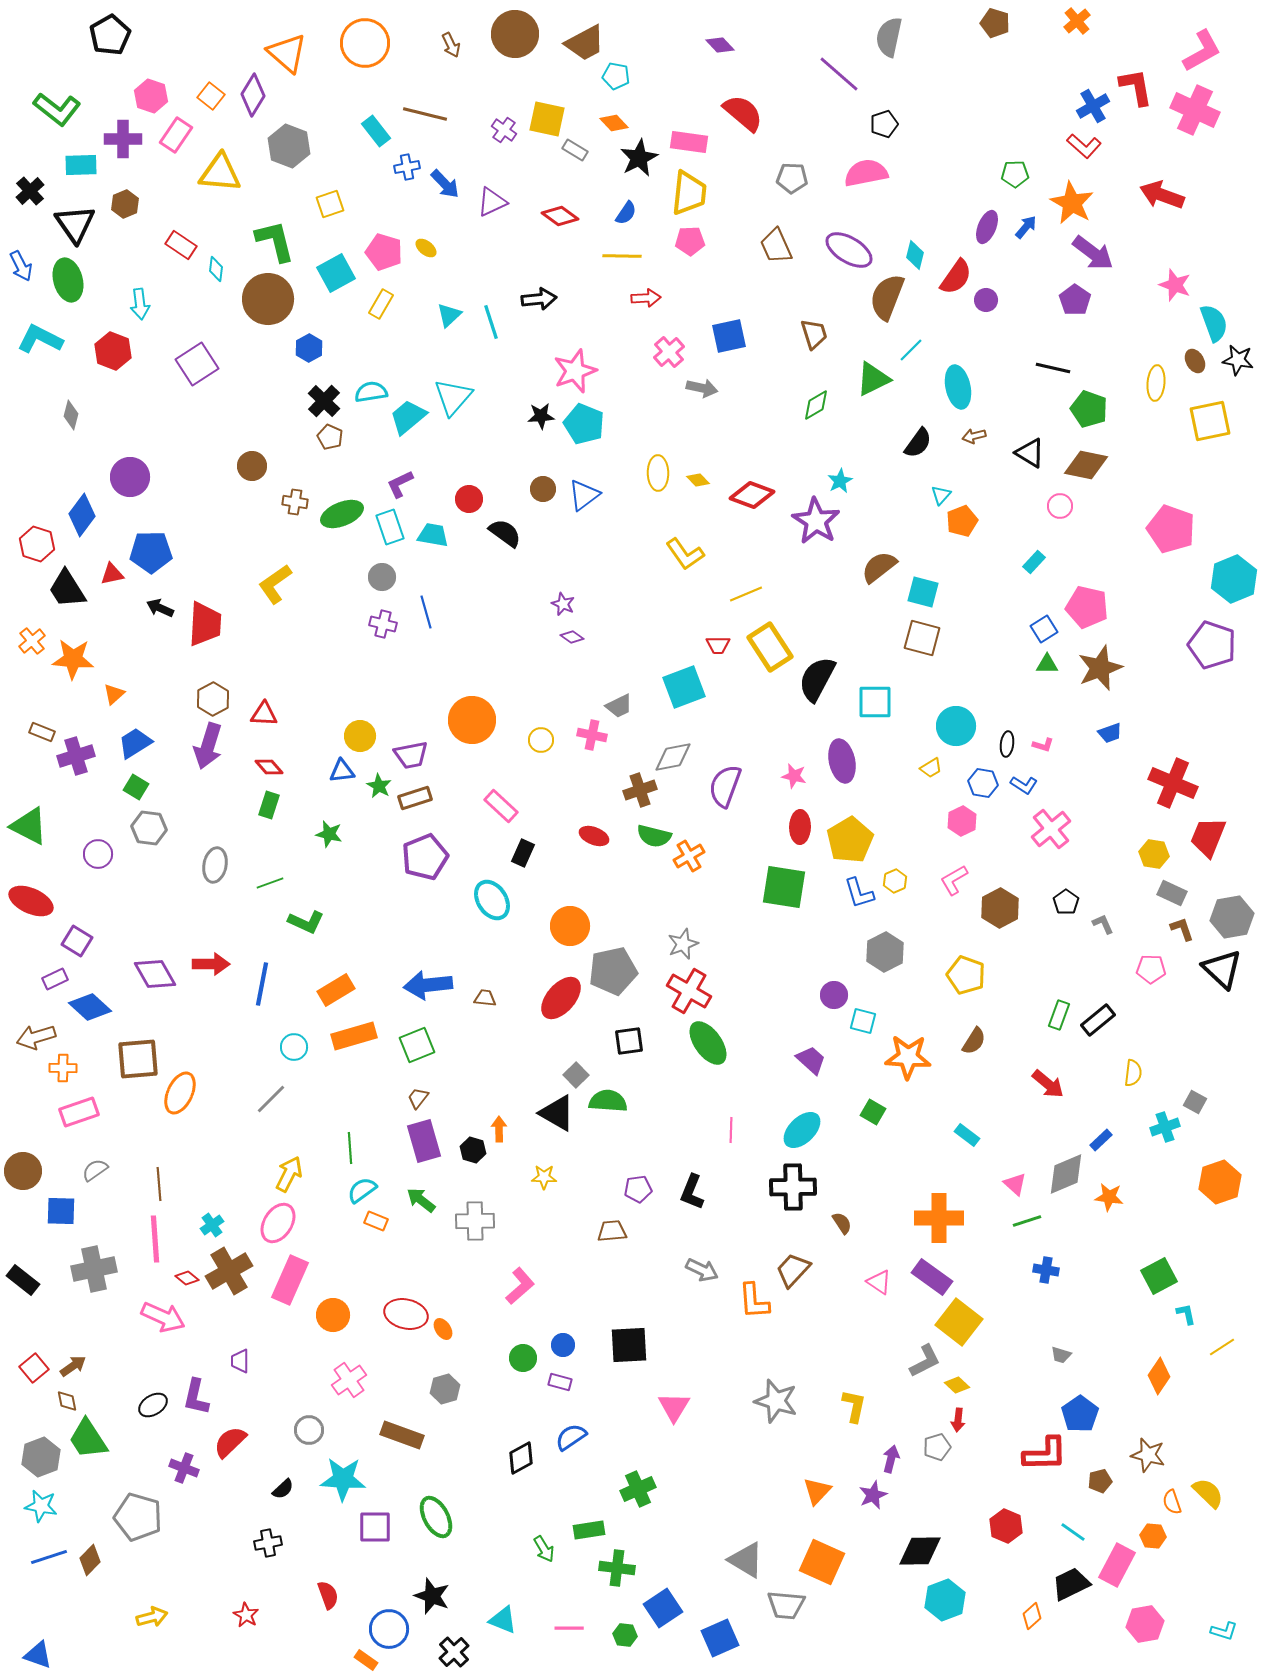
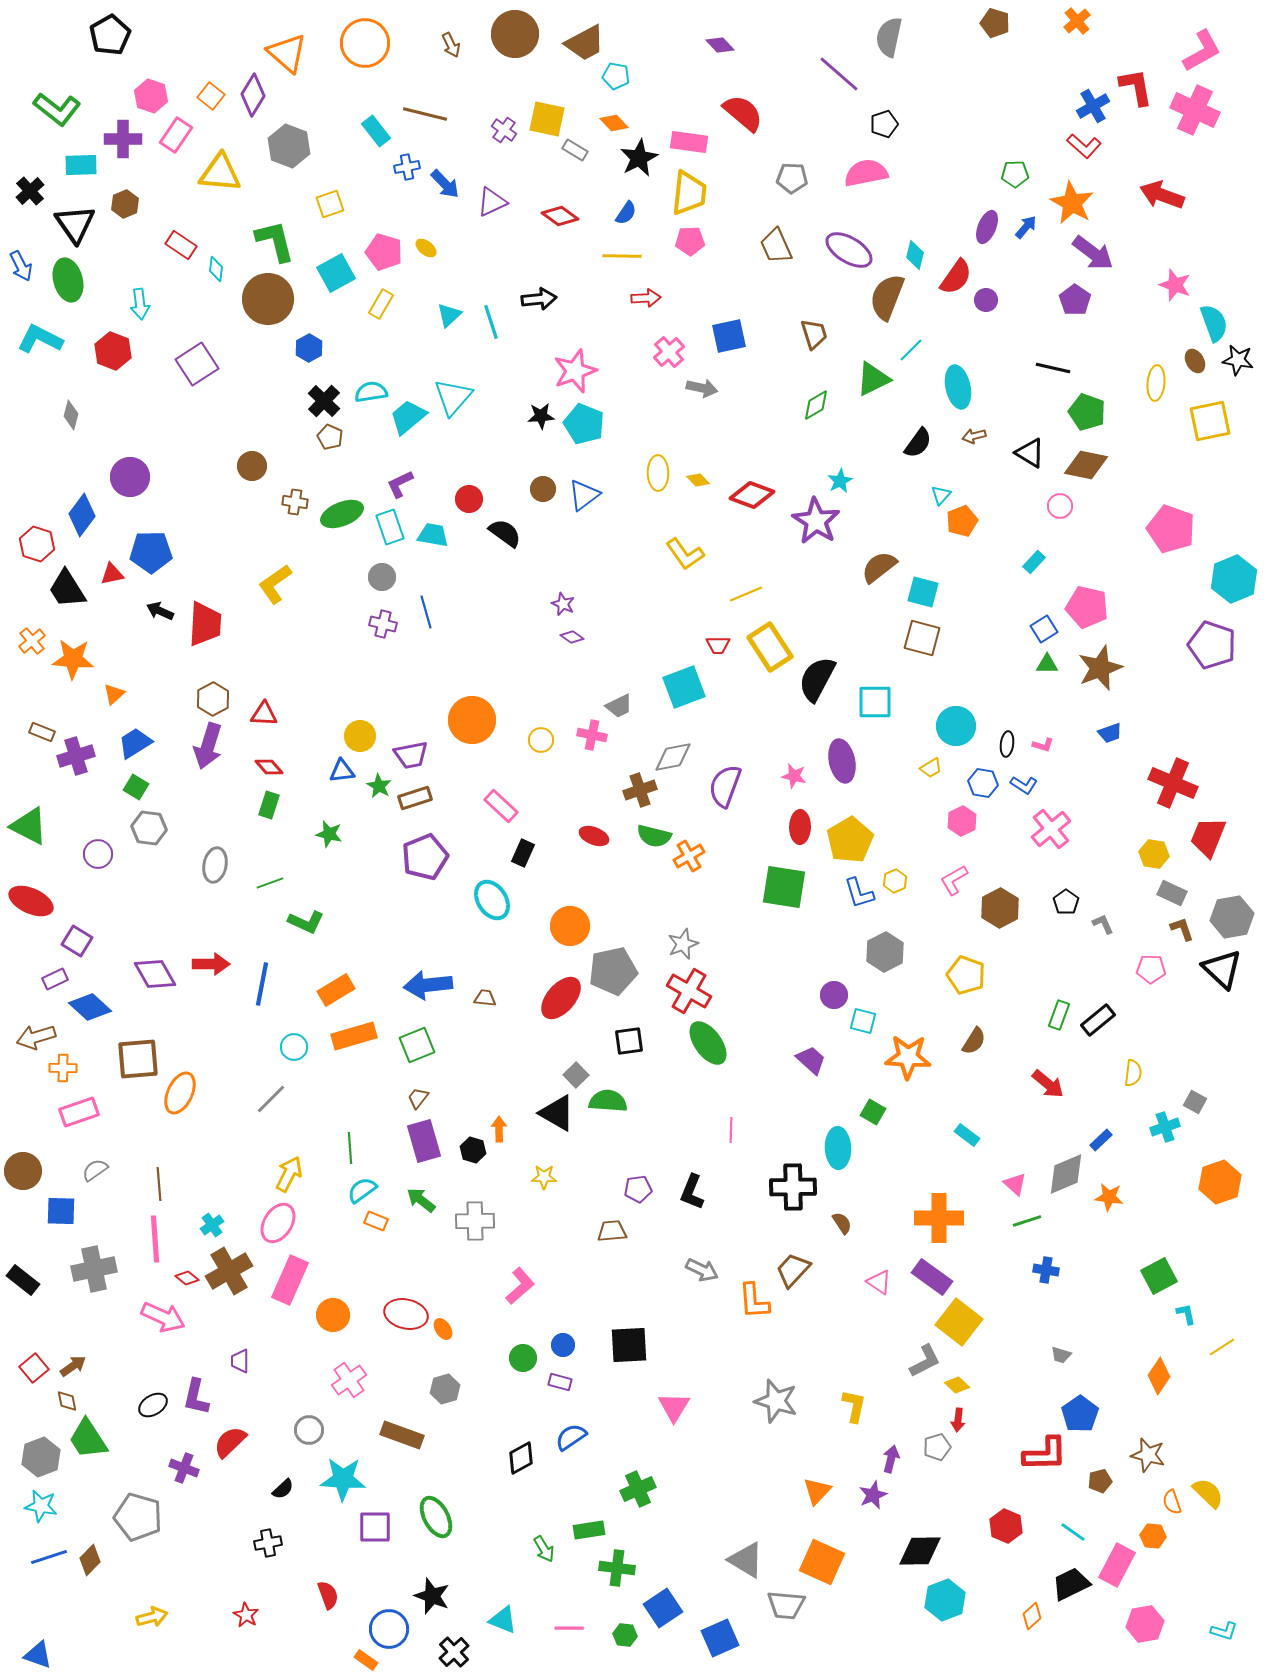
green pentagon at (1089, 409): moved 2 px left, 3 px down
black arrow at (160, 608): moved 3 px down
cyan ellipse at (802, 1130): moved 36 px right, 18 px down; rotated 48 degrees counterclockwise
